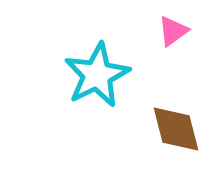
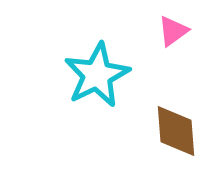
brown diamond: moved 2 px down; rotated 10 degrees clockwise
